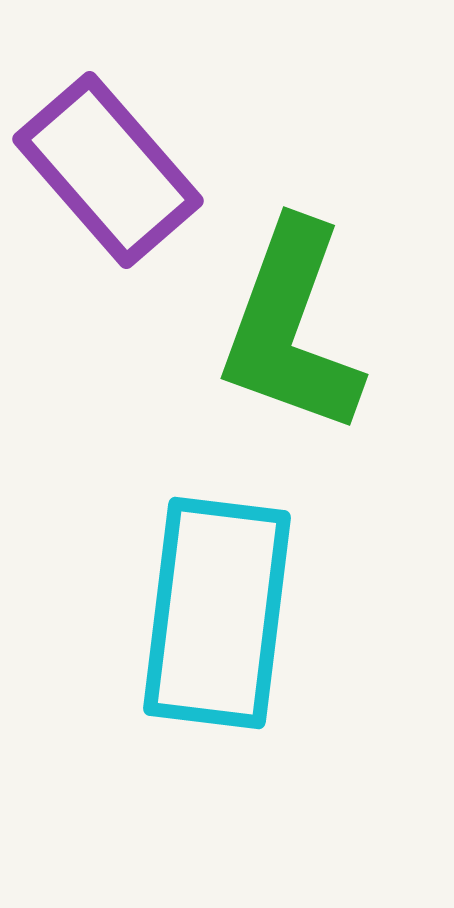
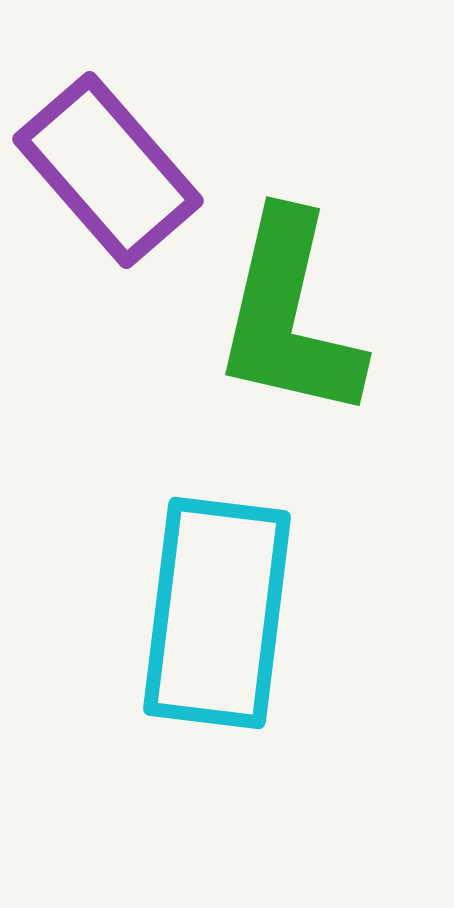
green L-shape: moved 2 px left, 12 px up; rotated 7 degrees counterclockwise
